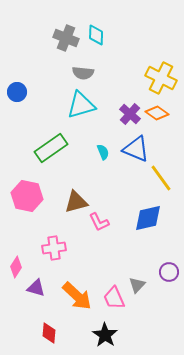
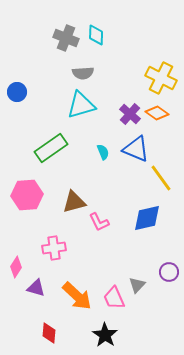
gray semicircle: rotated 10 degrees counterclockwise
pink hexagon: moved 1 px up; rotated 16 degrees counterclockwise
brown triangle: moved 2 px left
blue diamond: moved 1 px left
